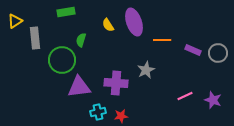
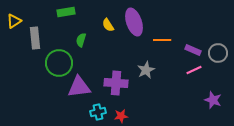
yellow triangle: moved 1 px left
green circle: moved 3 px left, 3 px down
pink line: moved 9 px right, 26 px up
